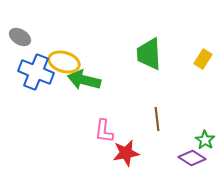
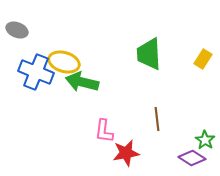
gray ellipse: moved 3 px left, 7 px up; rotated 10 degrees counterclockwise
green arrow: moved 2 px left, 2 px down
